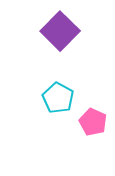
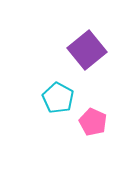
purple square: moved 27 px right, 19 px down; rotated 6 degrees clockwise
